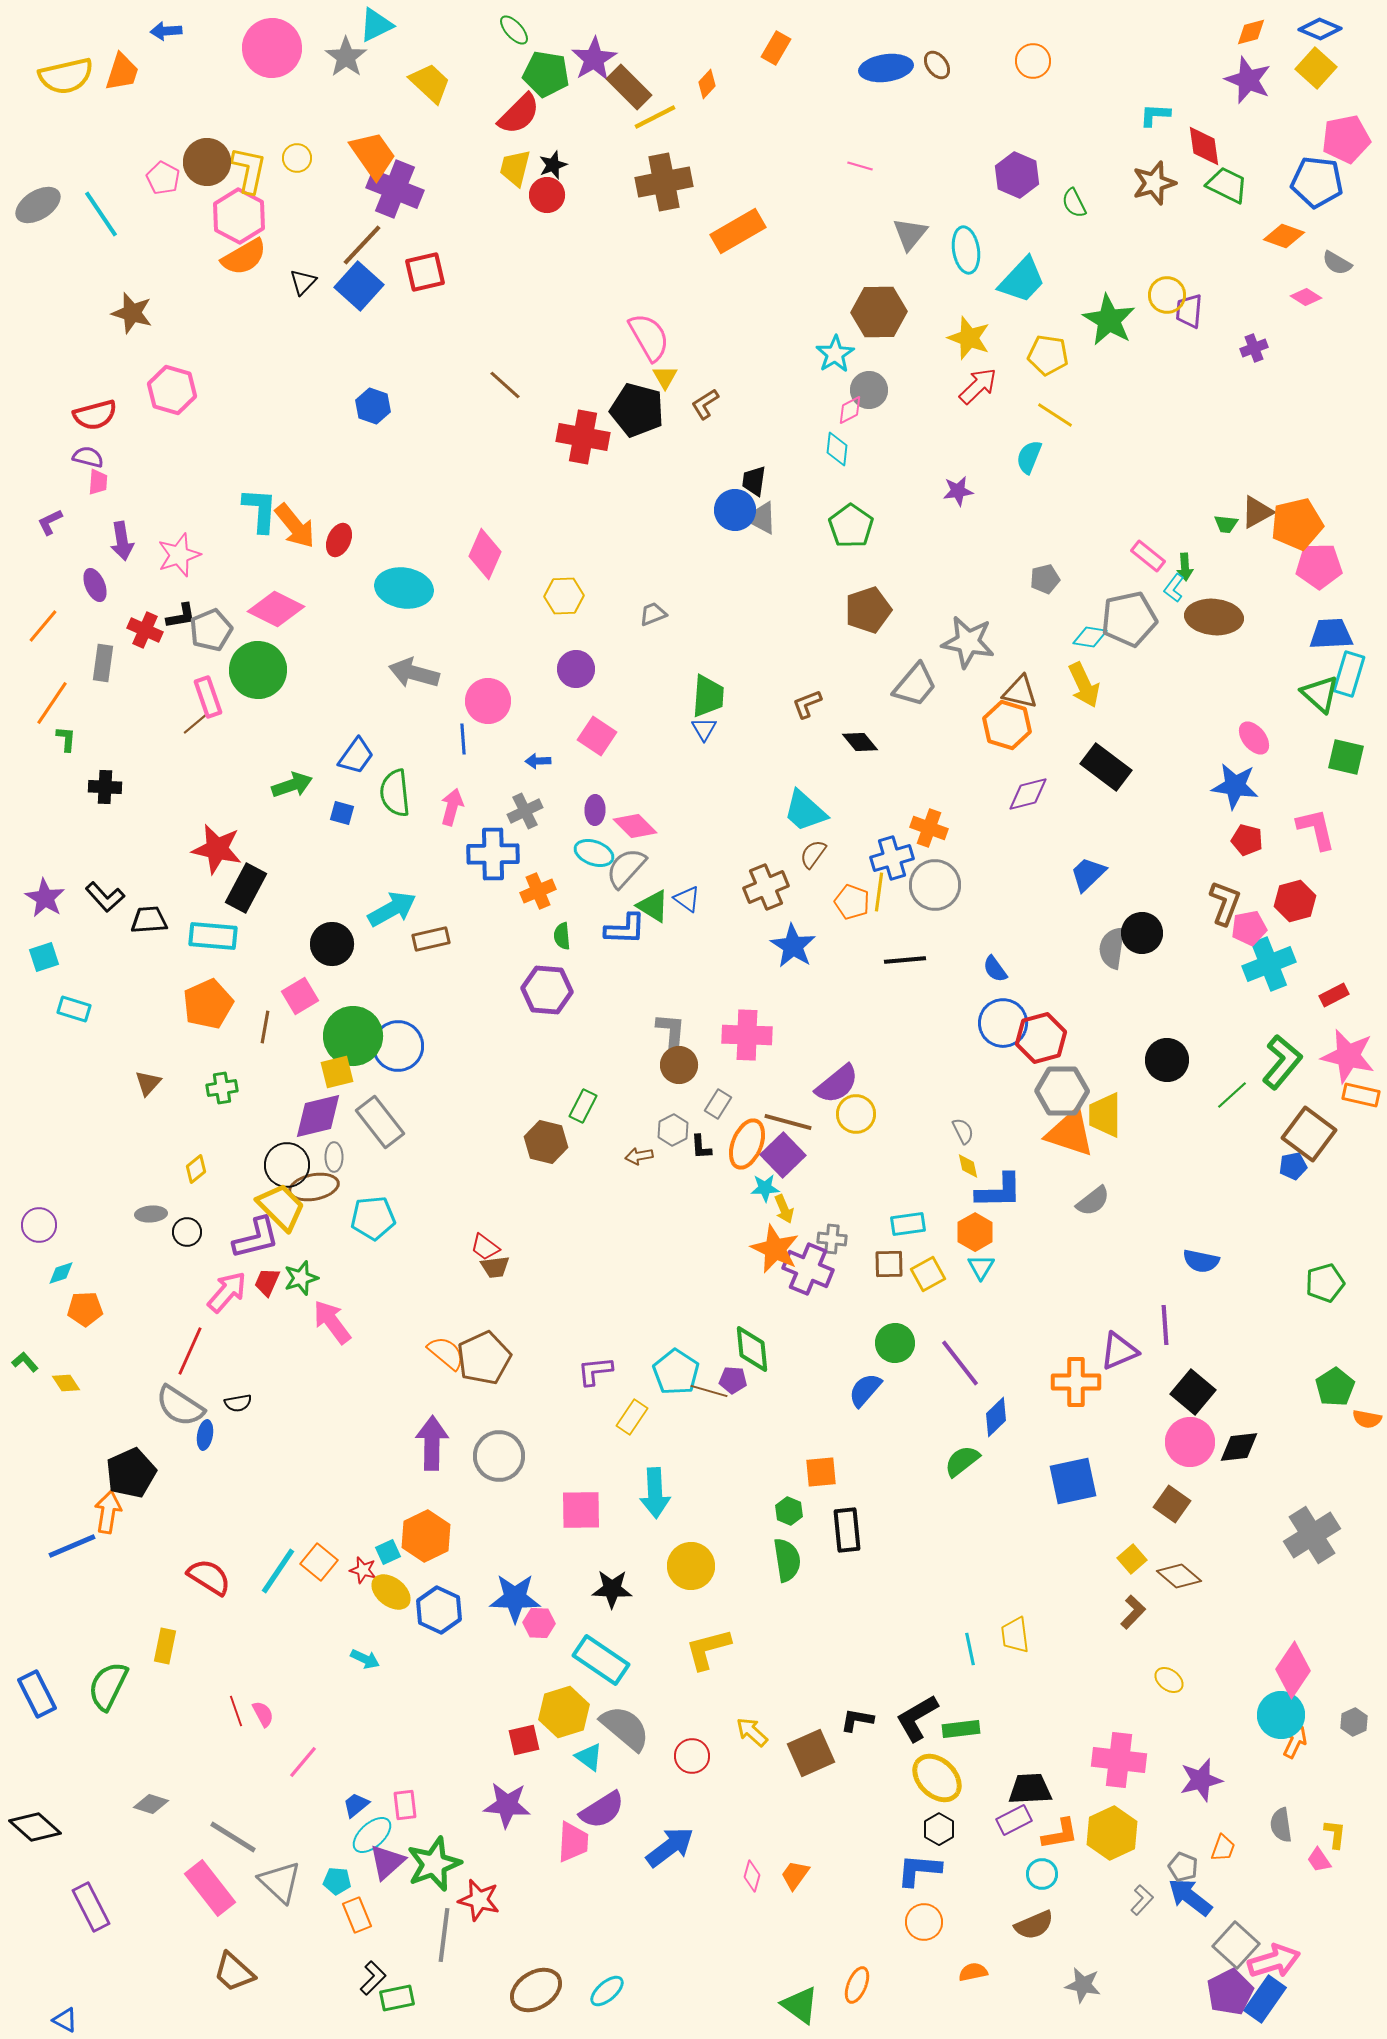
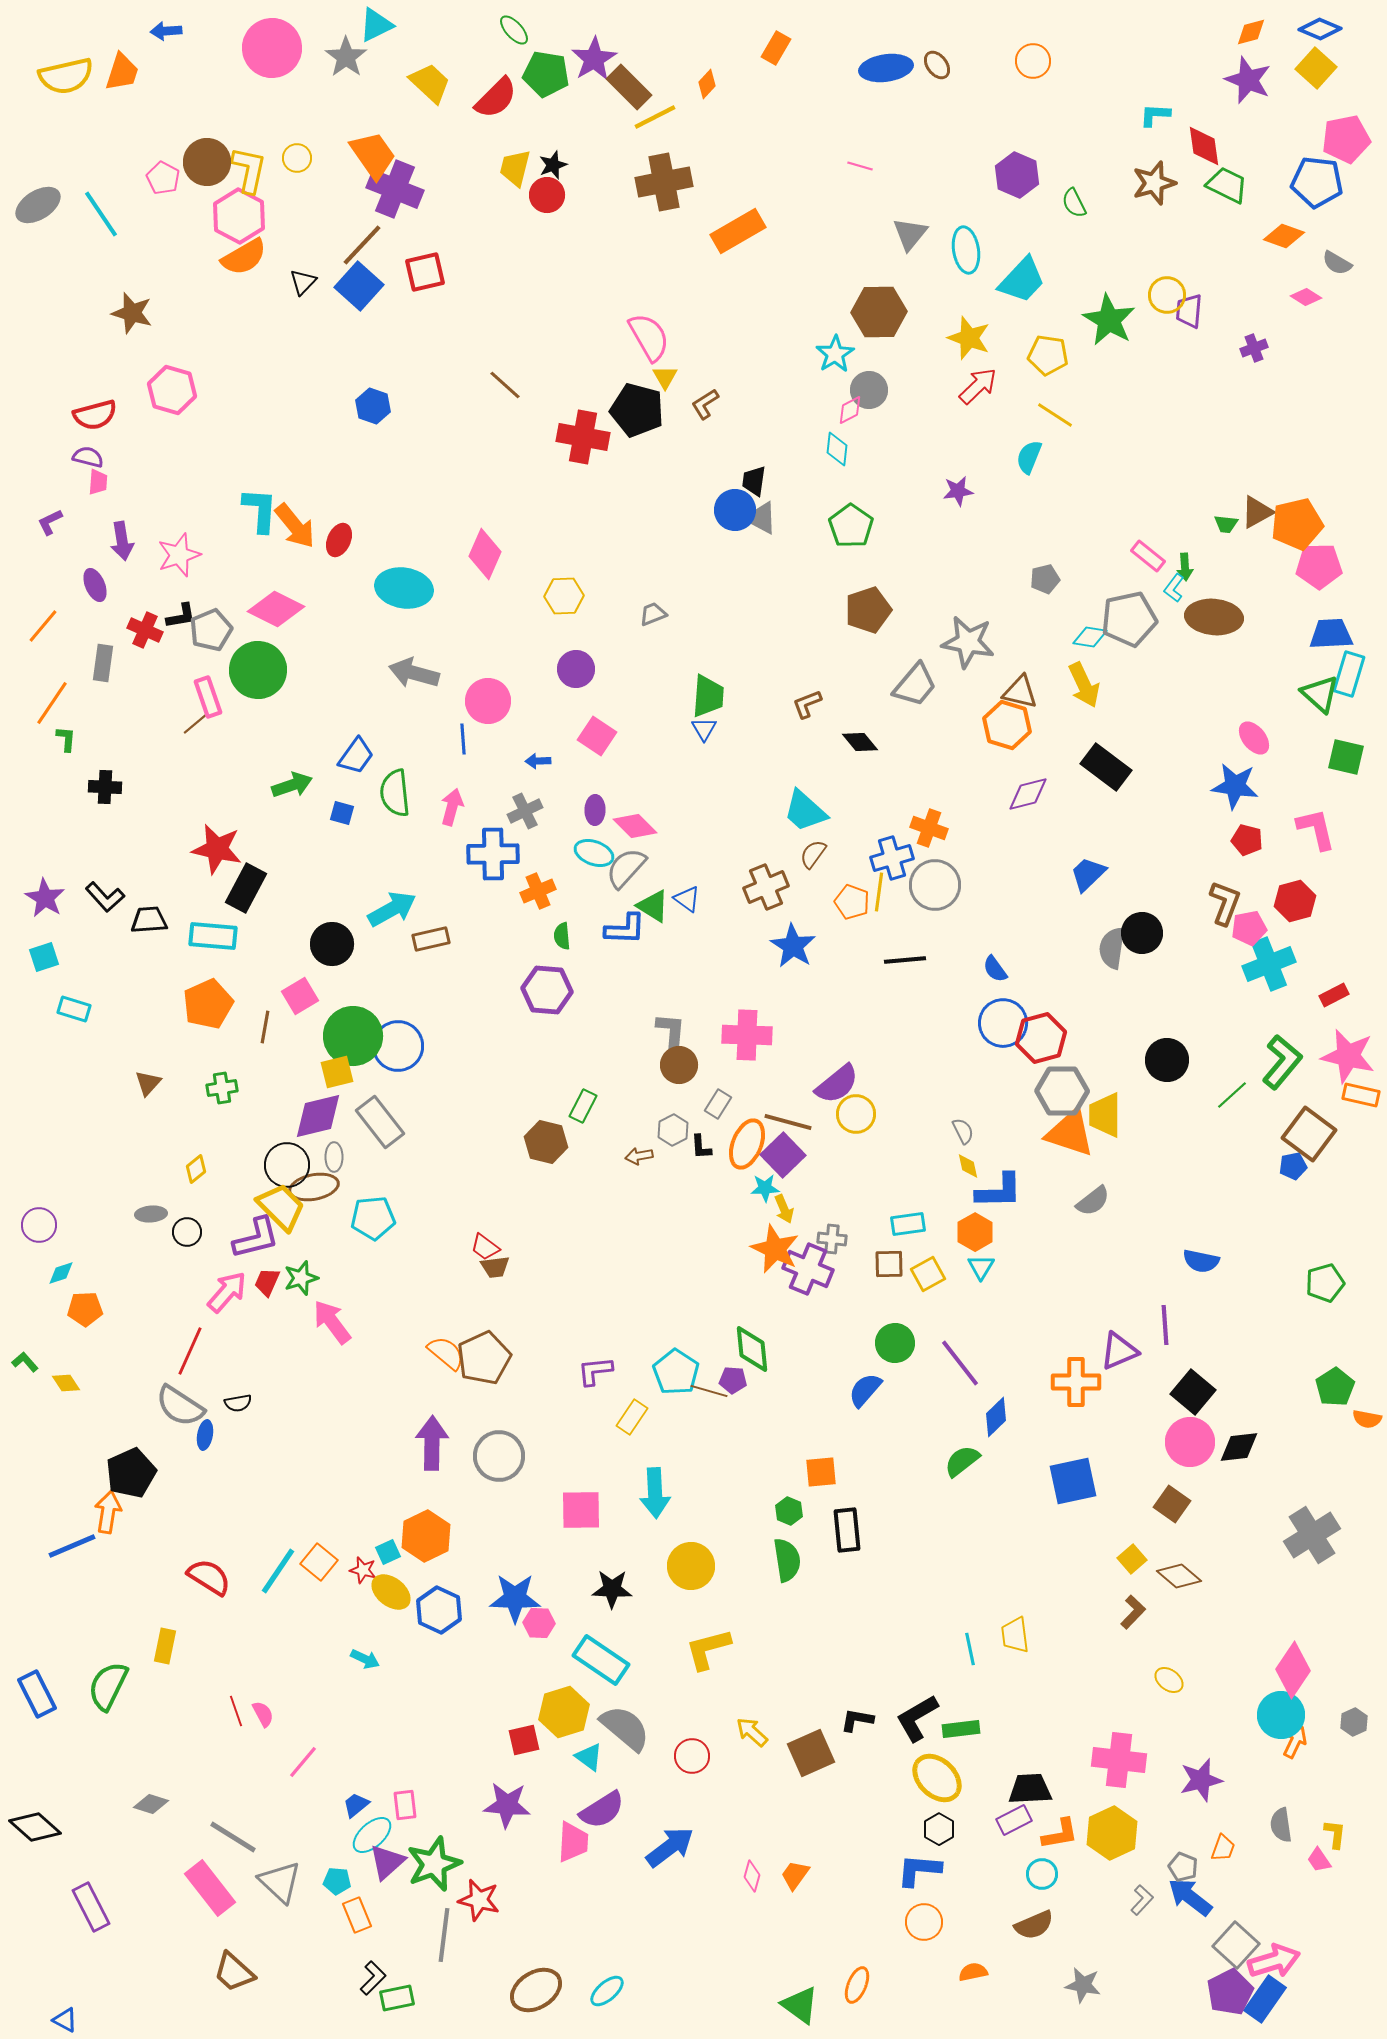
red semicircle at (519, 114): moved 23 px left, 16 px up
